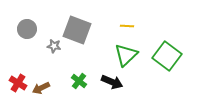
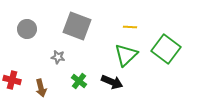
yellow line: moved 3 px right, 1 px down
gray square: moved 4 px up
gray star: moved 4 px right, 11 px down
green square: moved 1 px left, 7 px up
red cross: moved 6 px left, 3 px up; rotated 18 degrees counterclockwise
brown arrow: rotated 78 degrees counterclockwise
